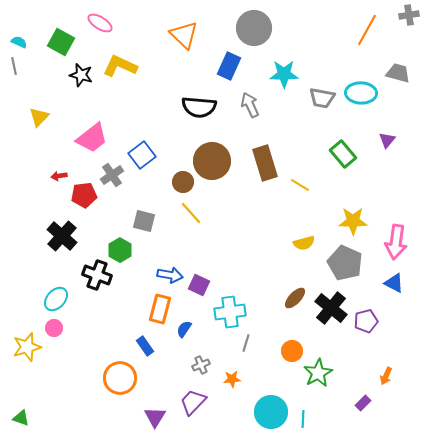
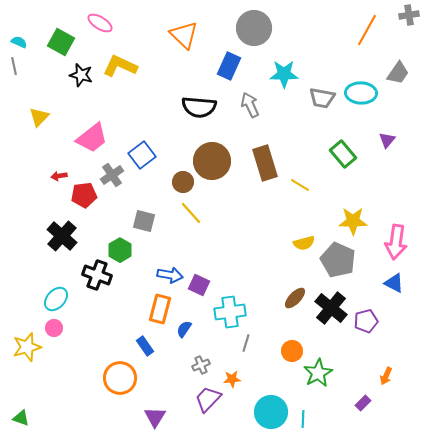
gray trapezoid at (398, 73): rotated 110 degrees clockwise
gray pentagon at (345, 263): moved 7 px left, 3 px up
purple trapezoid at (193, 402): moved 15 px right, 3 px up
